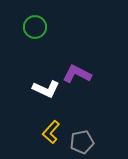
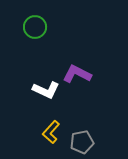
white L-shape: moved 1 px down
